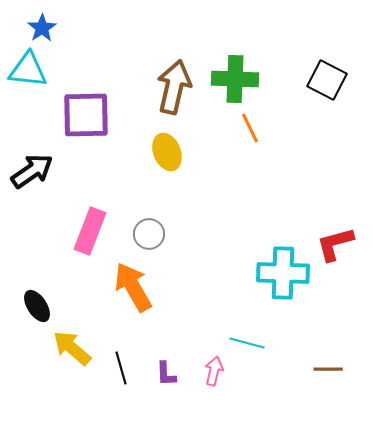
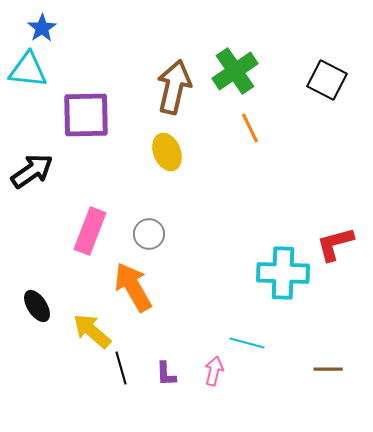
green cross: moved 8 px up; rotated 36 degrees counterclockwise
yellow arrow: moved 20 px right, 17 px up
